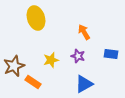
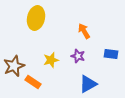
yellow ellipse: rotated 30 degrees clockwise
orange arrow: moved 1 px up
blue triangle: moved 4 px right
